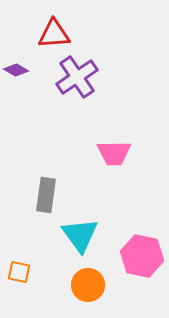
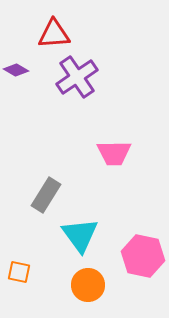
gray rectangle: rotated 24 degrees clockwise
pink hexagon: moved 1 px right
